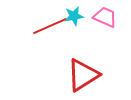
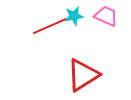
pink trapezoid: moved 1 px right, 1 px up
